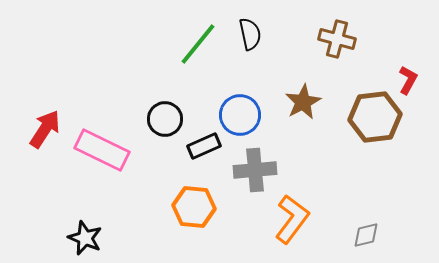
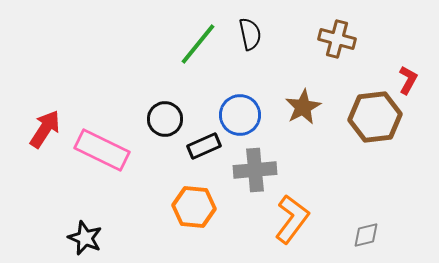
brown star: moved 5 px down
